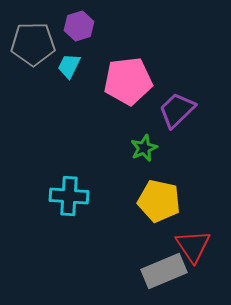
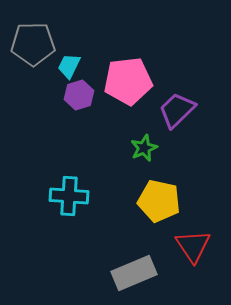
purple hexagon: moved 69 px down
gray rectangle: moved 30 px left, 2 px down
